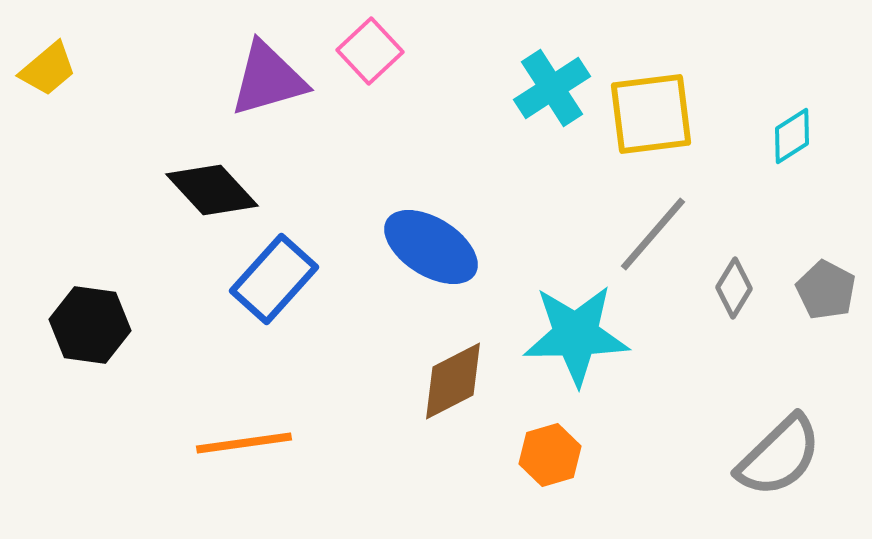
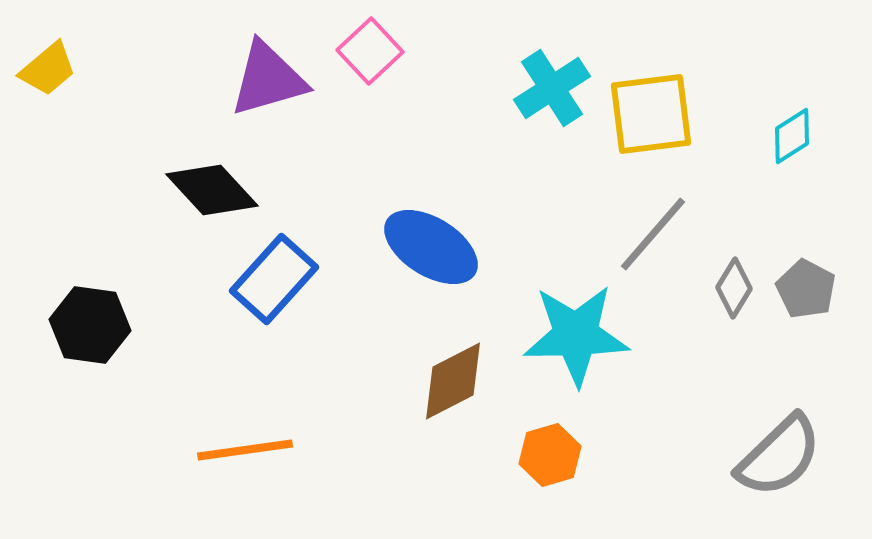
gray pentagon: moved 20 px left, 1 px up
orange line: moved 1 px right, 7 px down
